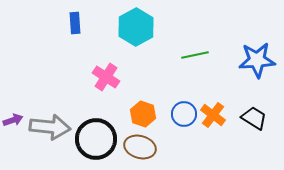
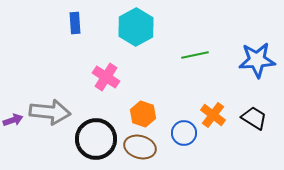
blue circle: moved 19 px down
gray arrow: moved 15 px up
